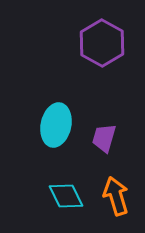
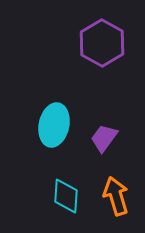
cyan ellipse: moved 2 px left
purple trapezoid: rotated 20 degrees clockwise
cyan diamond: rotated 30 degrees clockwise
